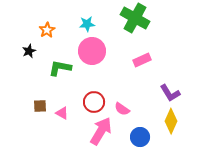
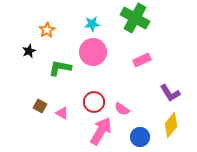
cyan star: moved 5 px right
pink circle: moved 1 px right, 1 px down
brown square: rotated 32 degrees clockwise
yellow diamond: moved 4 px down; rotated 15 degrees clockwise
